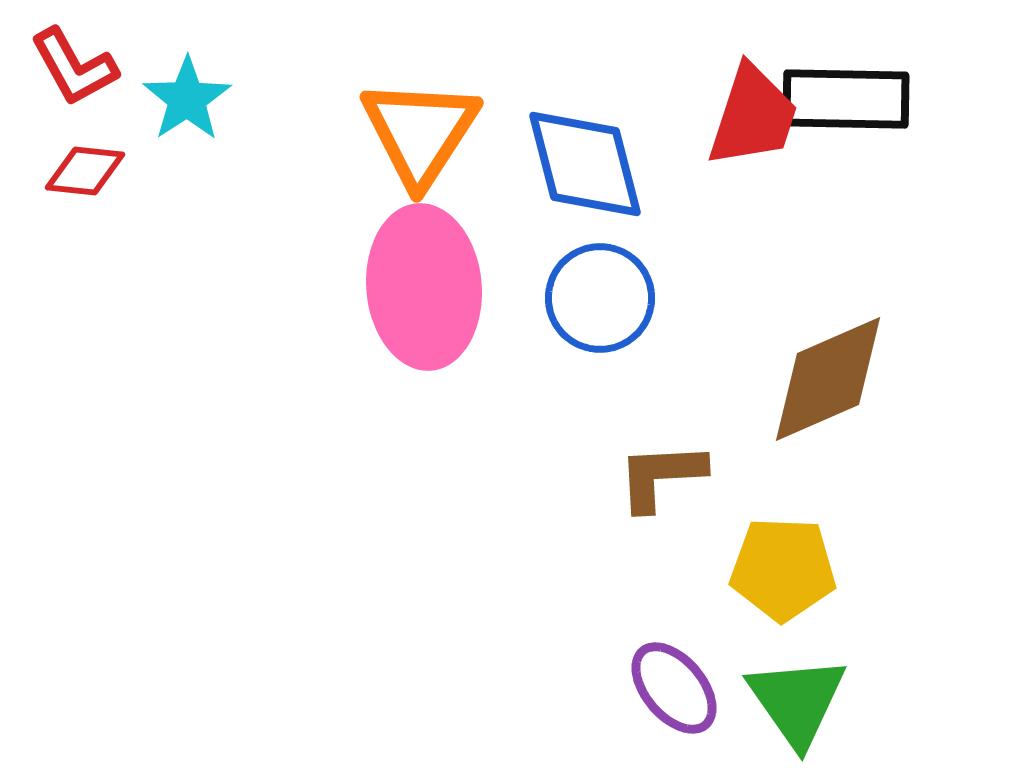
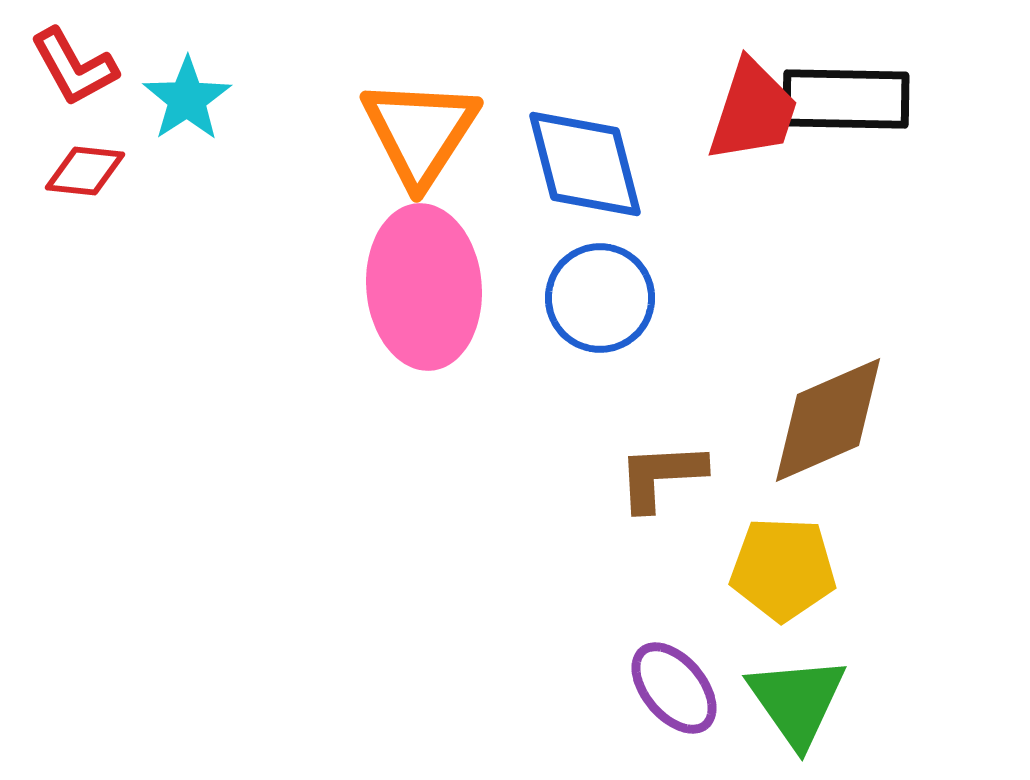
red trapezoid: moved 5 px up
brown diamond: moved 41 px down
